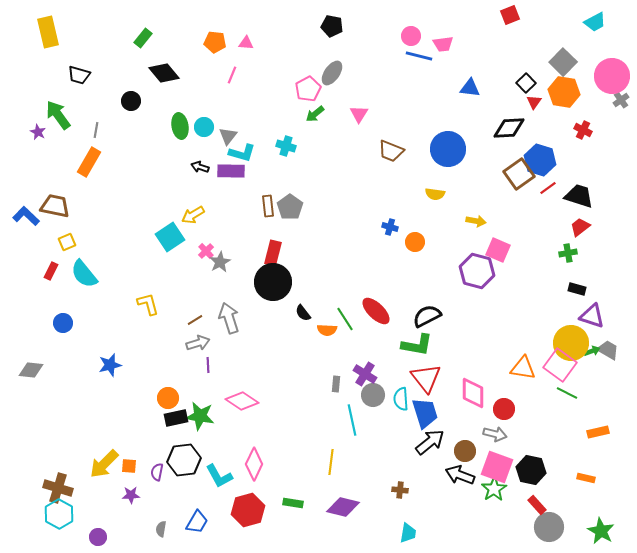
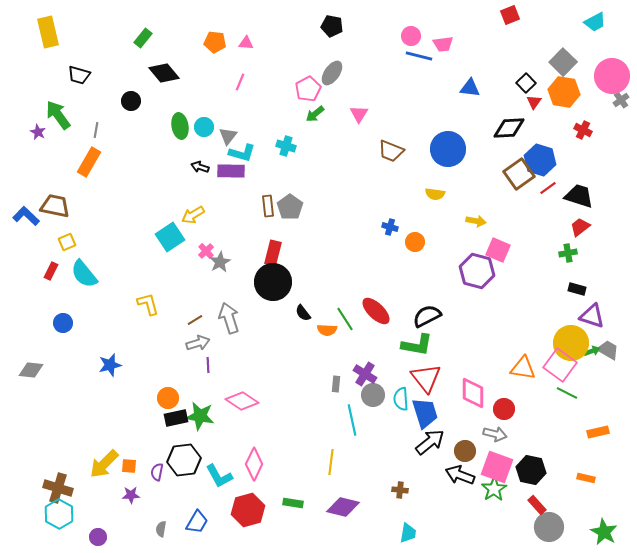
pink line at (232, 75): moved 8 px right, 7 px down
green star at (601, 531): moved 3 px right, 1 px down
